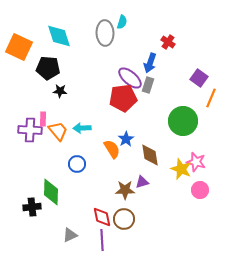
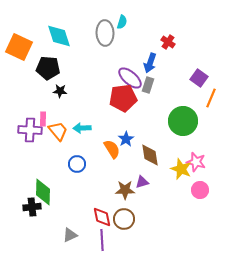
green diamond: moved 8 px left
